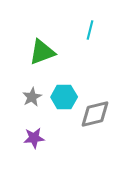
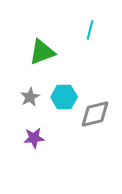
gray star: moved 2 px left
